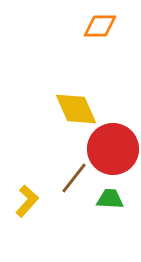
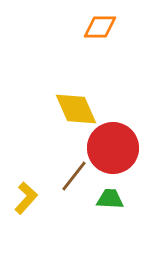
orange diamond: moved 1 px down
red circle: moved 1 px up
brown line: moved 2 px up
yellow L-shape: moved 1 px left, 3 px up
